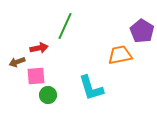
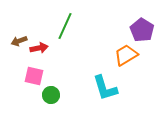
purple pentagon: moved 1 px up
orange trapezoid: moved 6 px right; rotated 20 degrees counterclockwise
brown arrow: moved 2 px right, 21 px up
pink square: moved 2 px left; rotated 18 degrees clockwise
cyan L-shape: moved 14 px right
green circle: moved 3 px right
